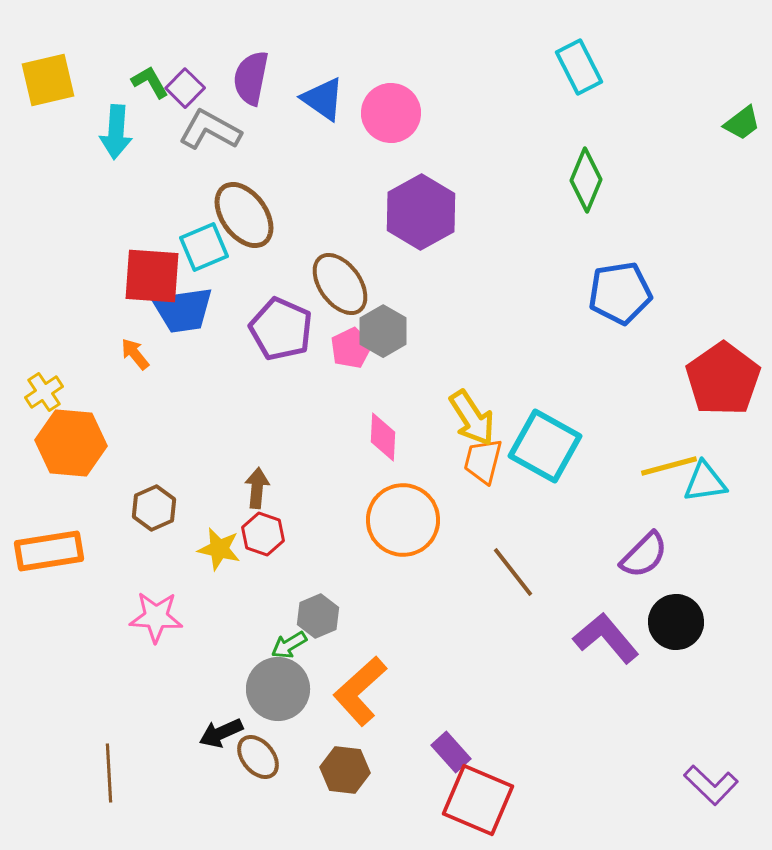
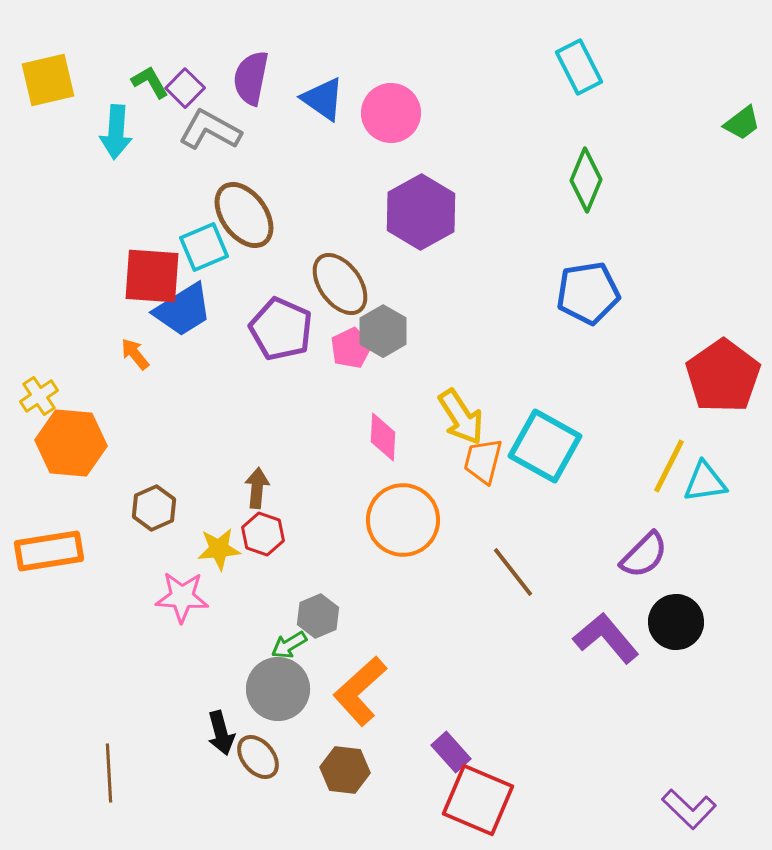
blue pentagon at (620, 293): moved 32 px left
blue trapezoid at (183, 310): rotated 24 degrees counterclockwise
red pentagon at (723, 379): moved 3 px up
yellow cross at (44, 392): moved 5 px left, 4 px down
yellow arrow at (472, 418): moved 11 px left, 1 px up
yellow line at (669, 466): rotated 48 degrees counterclockwise
yellow star at (219, 549): rotated 18 degrees counterclockwise
pink star at (156, 617): moved 26 px right, 20 px up
black arrow at (221, 733): rotated 81 degrees counterclockwise
purple L-shape at (711, 785): moved 22 px left, 24 px down
